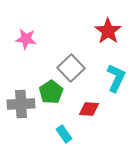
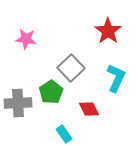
gray cross: moved 3 px left, 1 px up
red diamond: rotated 60 degrees clockwise
